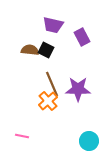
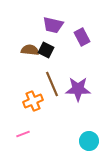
orange cross: moved 15 px left; rotated 18 degrees clockwise
pink line: moved 1 px right, 2 px up; rotated 32 degrees counterclockwise
